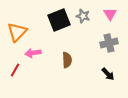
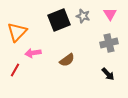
brown semicircle: rotated 56 degrees clockwise
